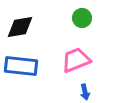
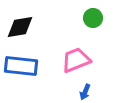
green circle: moved 11 px right
blue arrow: rotated 35 degrees clockwise
